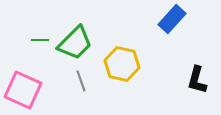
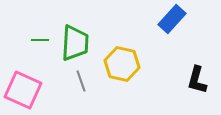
green trapezoid: rotated 42 degrees counterclockwise
